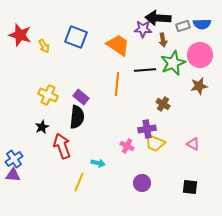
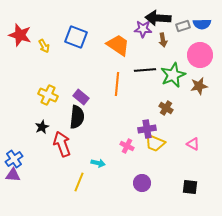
green star: moved 12 px down
brown cross: moved 3 px right, 4 px down
red arrow: moved 2 px up
